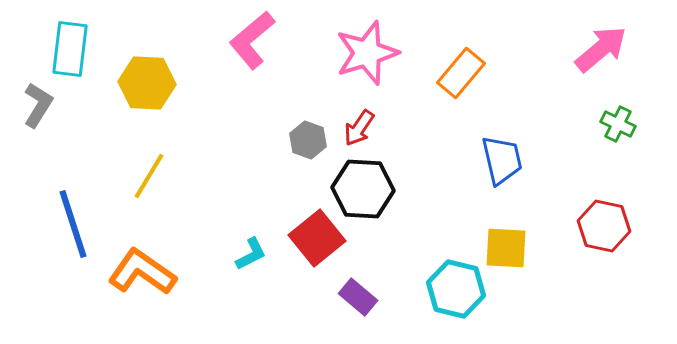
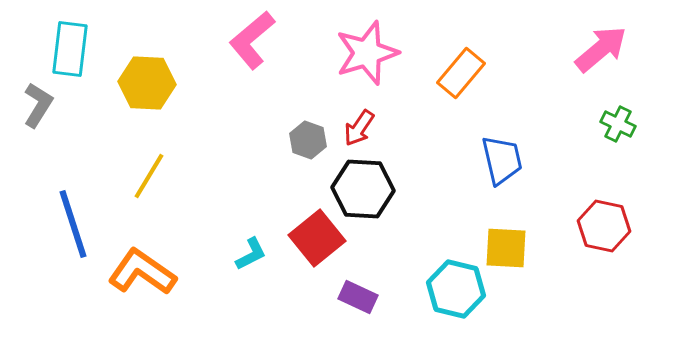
purple rectangle: rotated 15 degrees counterclockwise
